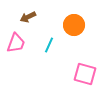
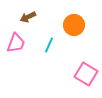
pink square: moved 1 px right; rotated 15 degrees clockwise
